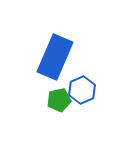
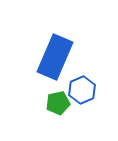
green pentagon: moved 1 px left, 3 px down
